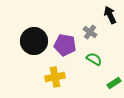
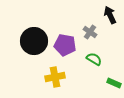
green rectangle: rotated 56 degrees clockwise
